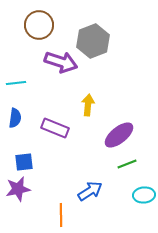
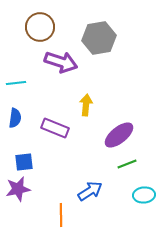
brown circle: moved 1 px right, 2 px down
gray hexagon: moved 6 px right, 3 px up; rotated 12 degrees clockwise
yellow arrow: moved 2 px left
